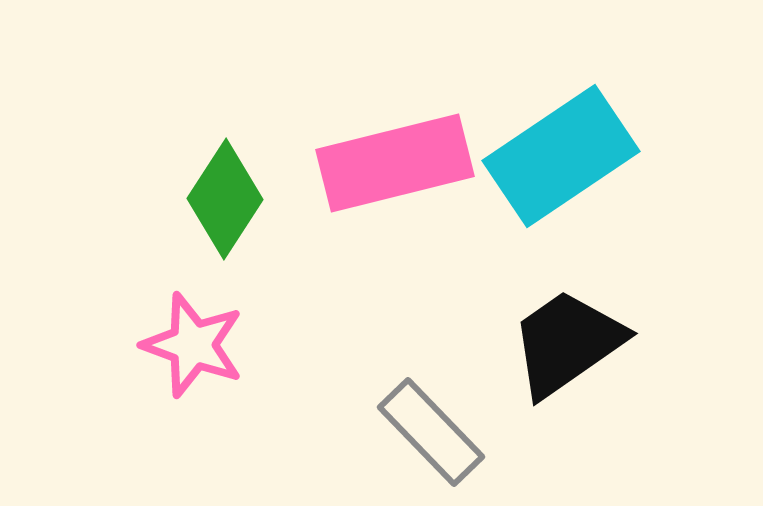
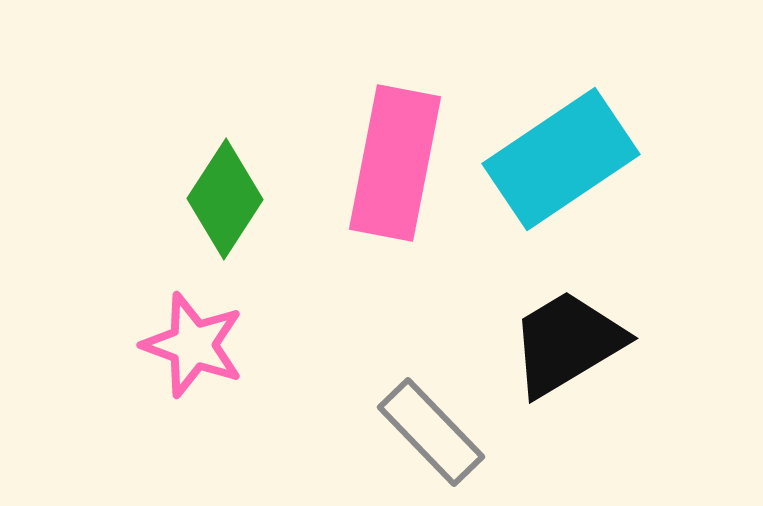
cyan rectangle: moved 3 px down
pink rectangle: rotated 65 degrees counterclockwise
black trapezoid: rotated 4 degrees clockwise
